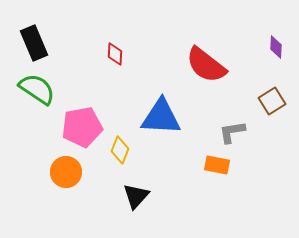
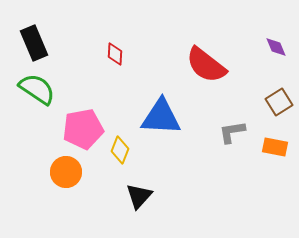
purple diamond: rotated 25 degrees counterclockwise
brown square: moved 7 px right, 1 px down
pink pentagon: moved 1 px right, 2 px down
orange rectangle: moved 58 px right, 18 px up
black triangle: moved 3 px right
